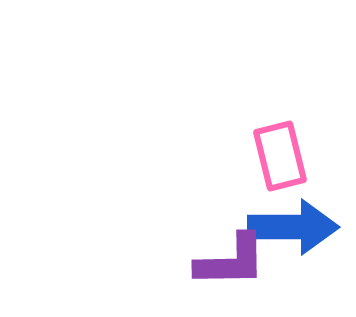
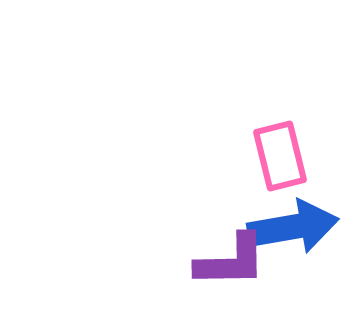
blue arrow: rotated 10 degrees counterclockwise
